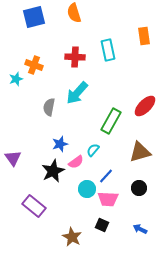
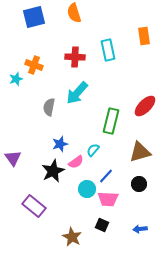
green rectangle: rotated 15 degrees counterclockwise
black circle: moved 4 px up
blue arrow: rotated 32 degrees counterclockwise
